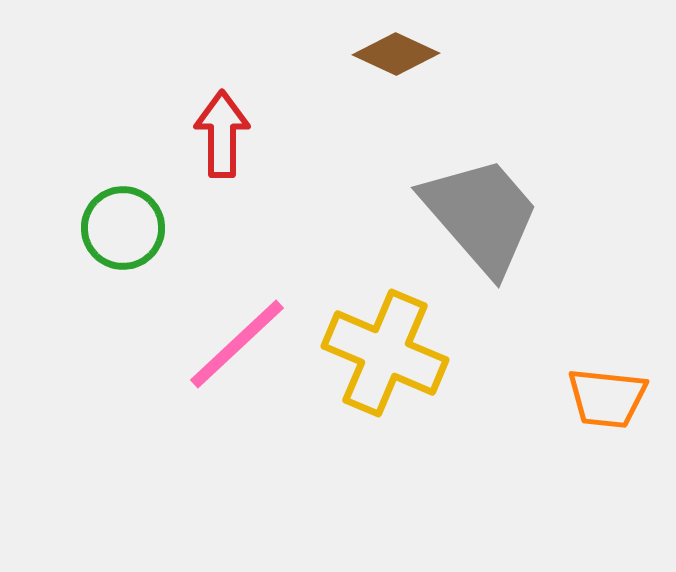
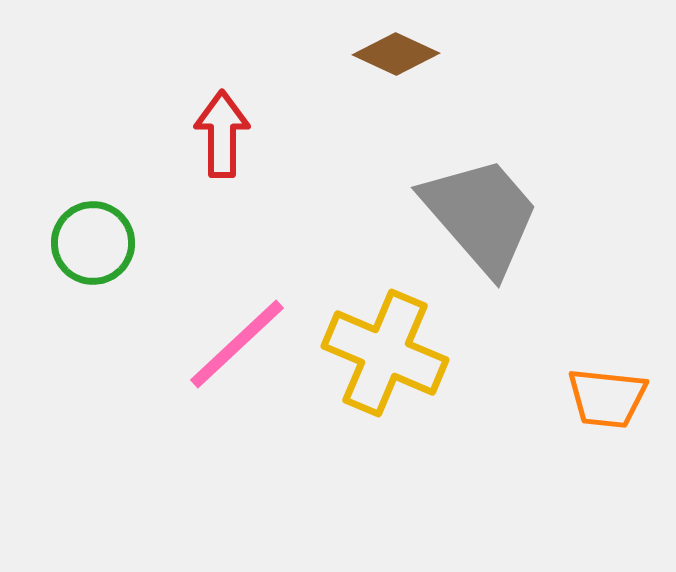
green circle: moved 30 px left, 15 px down
